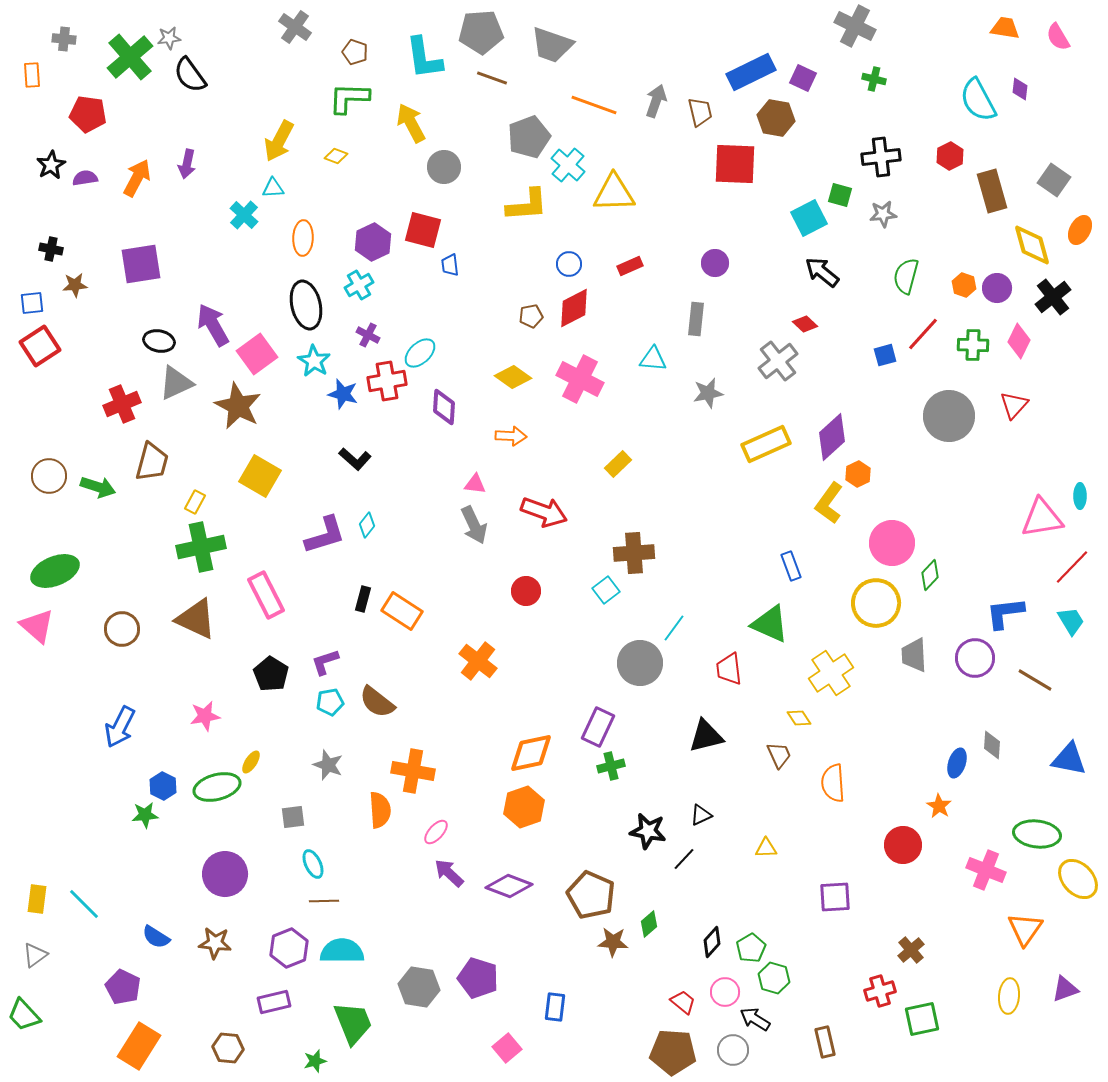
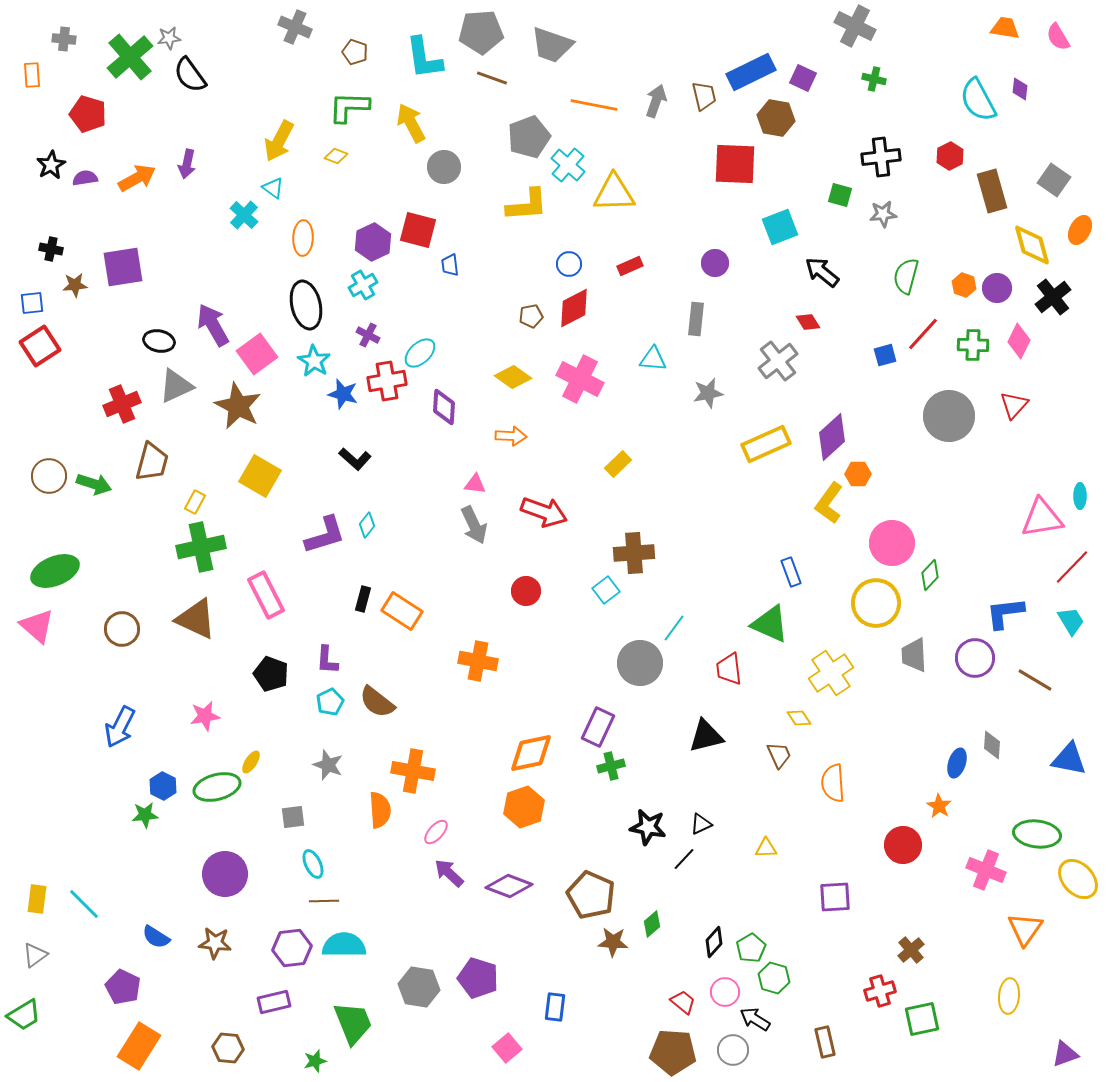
gray cross at (295, 27): rotated 12 degrees counterclockwise
green L-shape at (349, 98): moved 9 px down
orange line at (594, 105): rotated 9 degrees counterclockwise
brown trapezoid at (700, 112): moved 4 px right, 16 px up
red pentagon at (88, 114): rotated 9 degrees clockwise
orange arrow at (137, 178): rotated 33 degrees clockwise
cyan triangle at (273, 188): rotated 40 degrees clockwise
cyan square at (809, 218): moved 29 px left, 9 px down; rotated 6 degrees clockwise
red square at (423, 230): moved 5 px left
purple square at (141, 264): moved 18 px left, 3 px down
cyan cross at (359, 285): moved 4 px right
red diamond at (805, 324): moved 3 px right, 2 px up; rotated 15 degrees clockwise
gray triangle at (176, 383): moved 3 px down
orange hexagon at (858, 474): rotated 25 degrees clockwise
green arrow at (98, 487): moved 4 px left, 3 px up
blue rectangle at (791, 566): moved 6 px down
orange cross at (478, 661): rotated 27 degrees counterclockwise
purple L-shape at (325, 662): moved 2 px right, 2 px up; rotated 68 degrees counterclockwise
black pentagon at (271, 674): rotated 12 degrees counterclockwise
cyan pentagon at (330, 702): rotated 16 degrees counterclockwise
black triangle at (701, 815): moved 9 px down
black star at (648, 831): moved 4 px up
green diamond at (649, 924): moved 3 px right
black diamond at (712, 942): moved 2 px right
purple hexagon at (289, 948): moved 3 px right; rotated 15 degrees clockwise
cyan semicircle at (342, 951): moved 2 px right, 6 px up
purple triangle at (1065, 989): moved 65 px down
green trapezoid at (24, 1015): rotated 78 degrees counterclockwise
